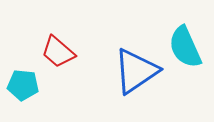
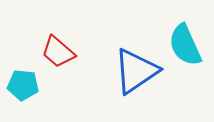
cyan semicircle: moved 2 px up
